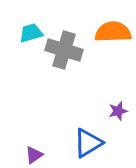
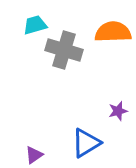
cyan trapezoid: moved 4 px right, 8 px up
blue triangle: moved 2 px left
